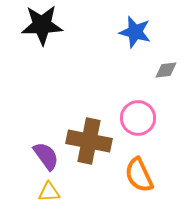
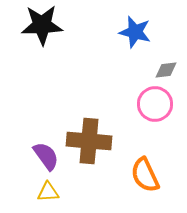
pink circle: moved 17 px right, 14 px up
brown cross: rotated 6 degrees counterclockwise
orange semicircle: moved 6 px right
yellow triangle: moved 1 px left
